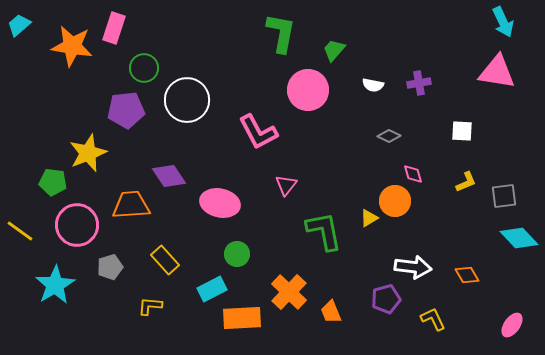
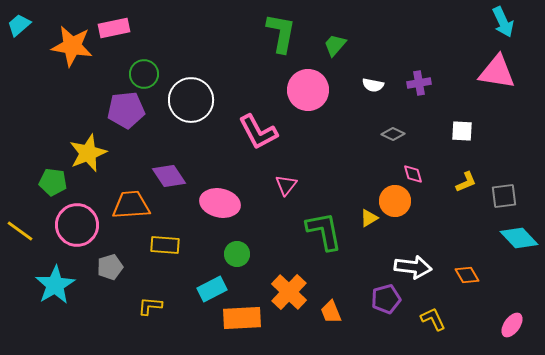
pink rectangle at (114, 28): rotated 60 degrees clockwise
green trapezoid at (334, 50): moved 1 px right, 5 px up
green circle at (144, 68): moved 6 px down
white circle at (187, 100): moved 4 px right
gray diamond at (389, 136): moved 4 px right, 2 px up
yellow rectangle at (165, 260): moved 15 px up; rotated 44 degrees counterclockwise
